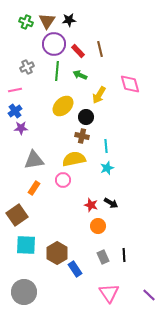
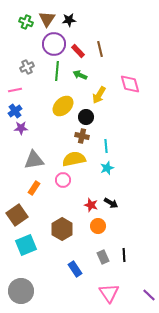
brown triangle: moved 2 px up
cyan square: rotated 25 degrees counterclockwise
brown hexagon: moved 5 px right, 24 px up
gray circle: moved 3 px left, 1 px up
